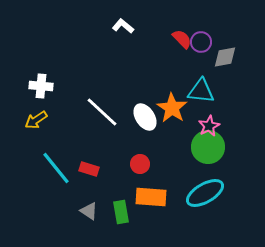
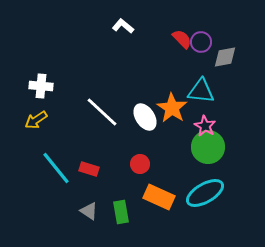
pink star: moved 4 px left; rotated 15 degrees counterclockwise
orange rectangle: moved 8 px right; rotated 20 degrees clockwise
